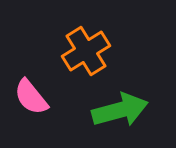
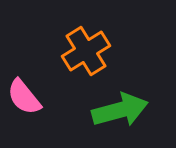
pink semicircle: moved 7 px left
